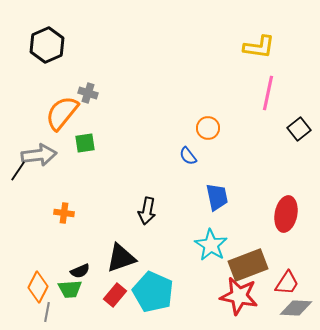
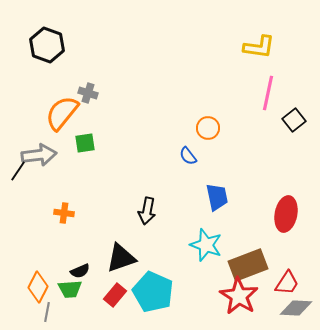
black hexagon: rotated 16 degrees counterclockwise
black square: moved 5 px left, 9 px up
cyan star: moved 5 px left; rotated 12 degrees counterclockwise
red star: rotated 21 degrees clockwise
